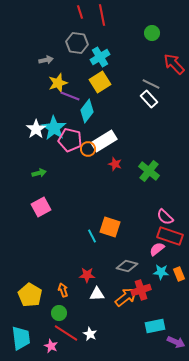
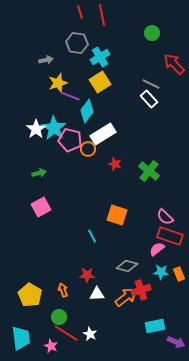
white rectangle at (104, 141): moved 1 px left, 7 px up
orange square at (110, 227): moved 7 px right, 12 px up
green circle at (59, 313): moved 4 px down
